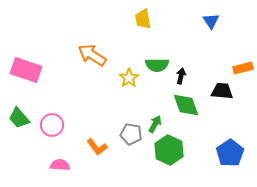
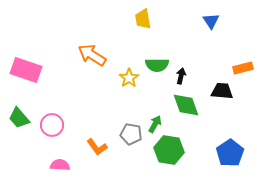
green hexagon: rotated 16 degrees counterclockwise
